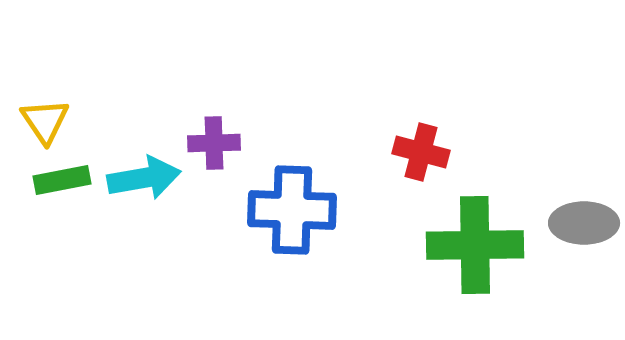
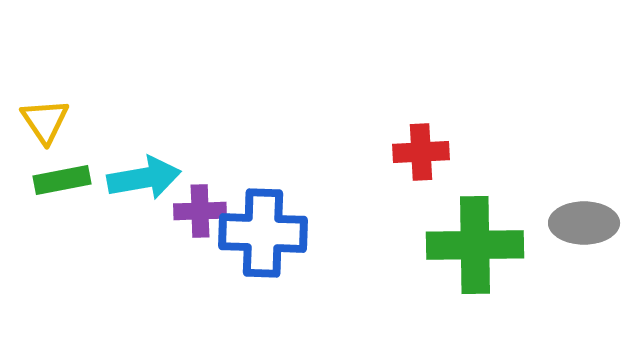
purple cross: moved 14 px left, 68 px down
red cross: rotated 18 degrees counterclockwise
blue cross: moved 29 px left, 23 px down
